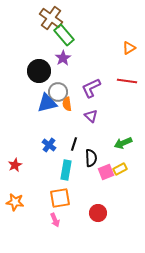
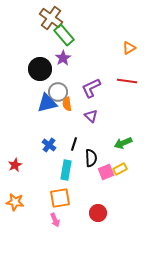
black circle: moved 1 px right, 2 px up
